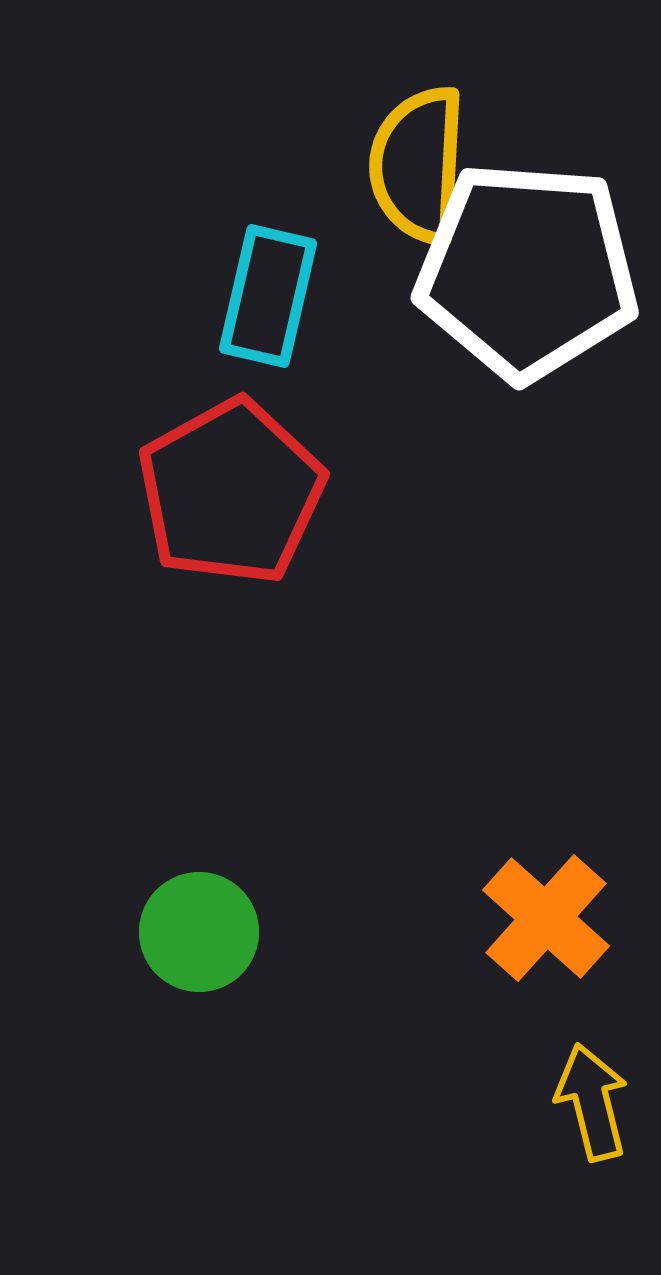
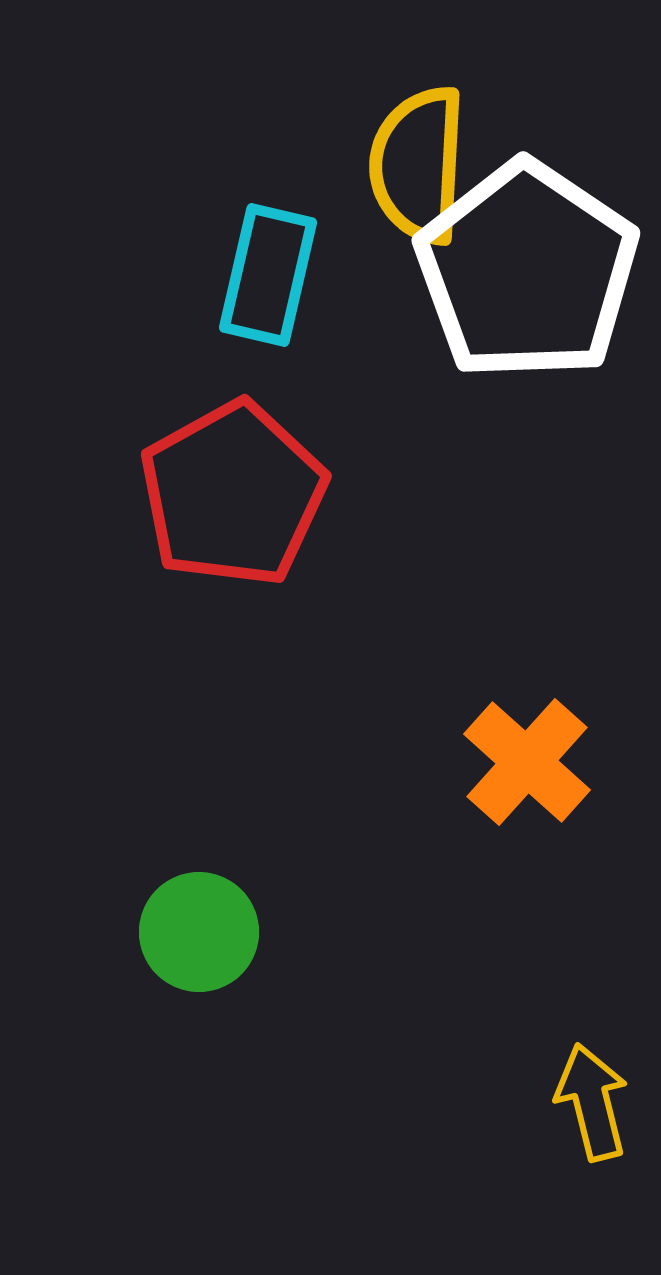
white pentagon: rotated 30 degrees clockwise
cyan rectangle: moved 21 px up
red pentagon: moved 2 px right, 2 px down
orange cross: moved 19 px left, 156 px up
